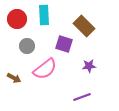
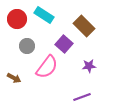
cyan rectangle: rotated 54 degrees counterclockwise
purple square: rotated 24 degrees clockwise
pink semicircle: moved 2 px right, 2 px up; rotated 15 degrees counterclockwise
